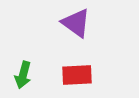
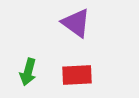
green arrow: moved 5 px right, 3 px up
